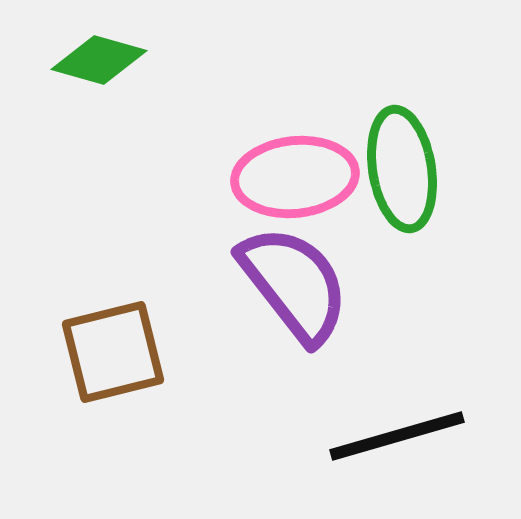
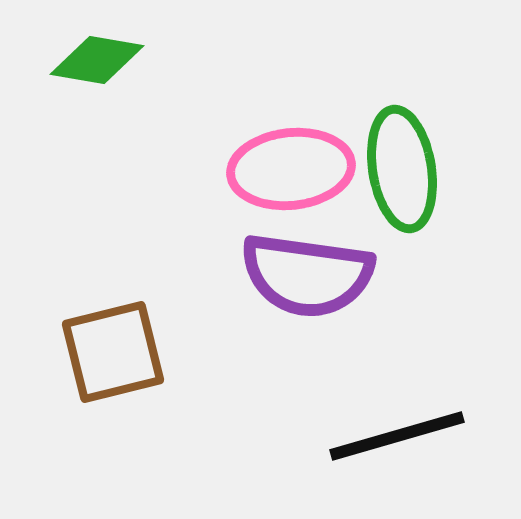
green diamond: moved 2 px left; rotated 6 degrees counterclockwise
pink ellipse: moved 4 px left, 8 px up
purple semicircle: moved 13 px right, 9 px up; rotated 136 degrees clockwise
